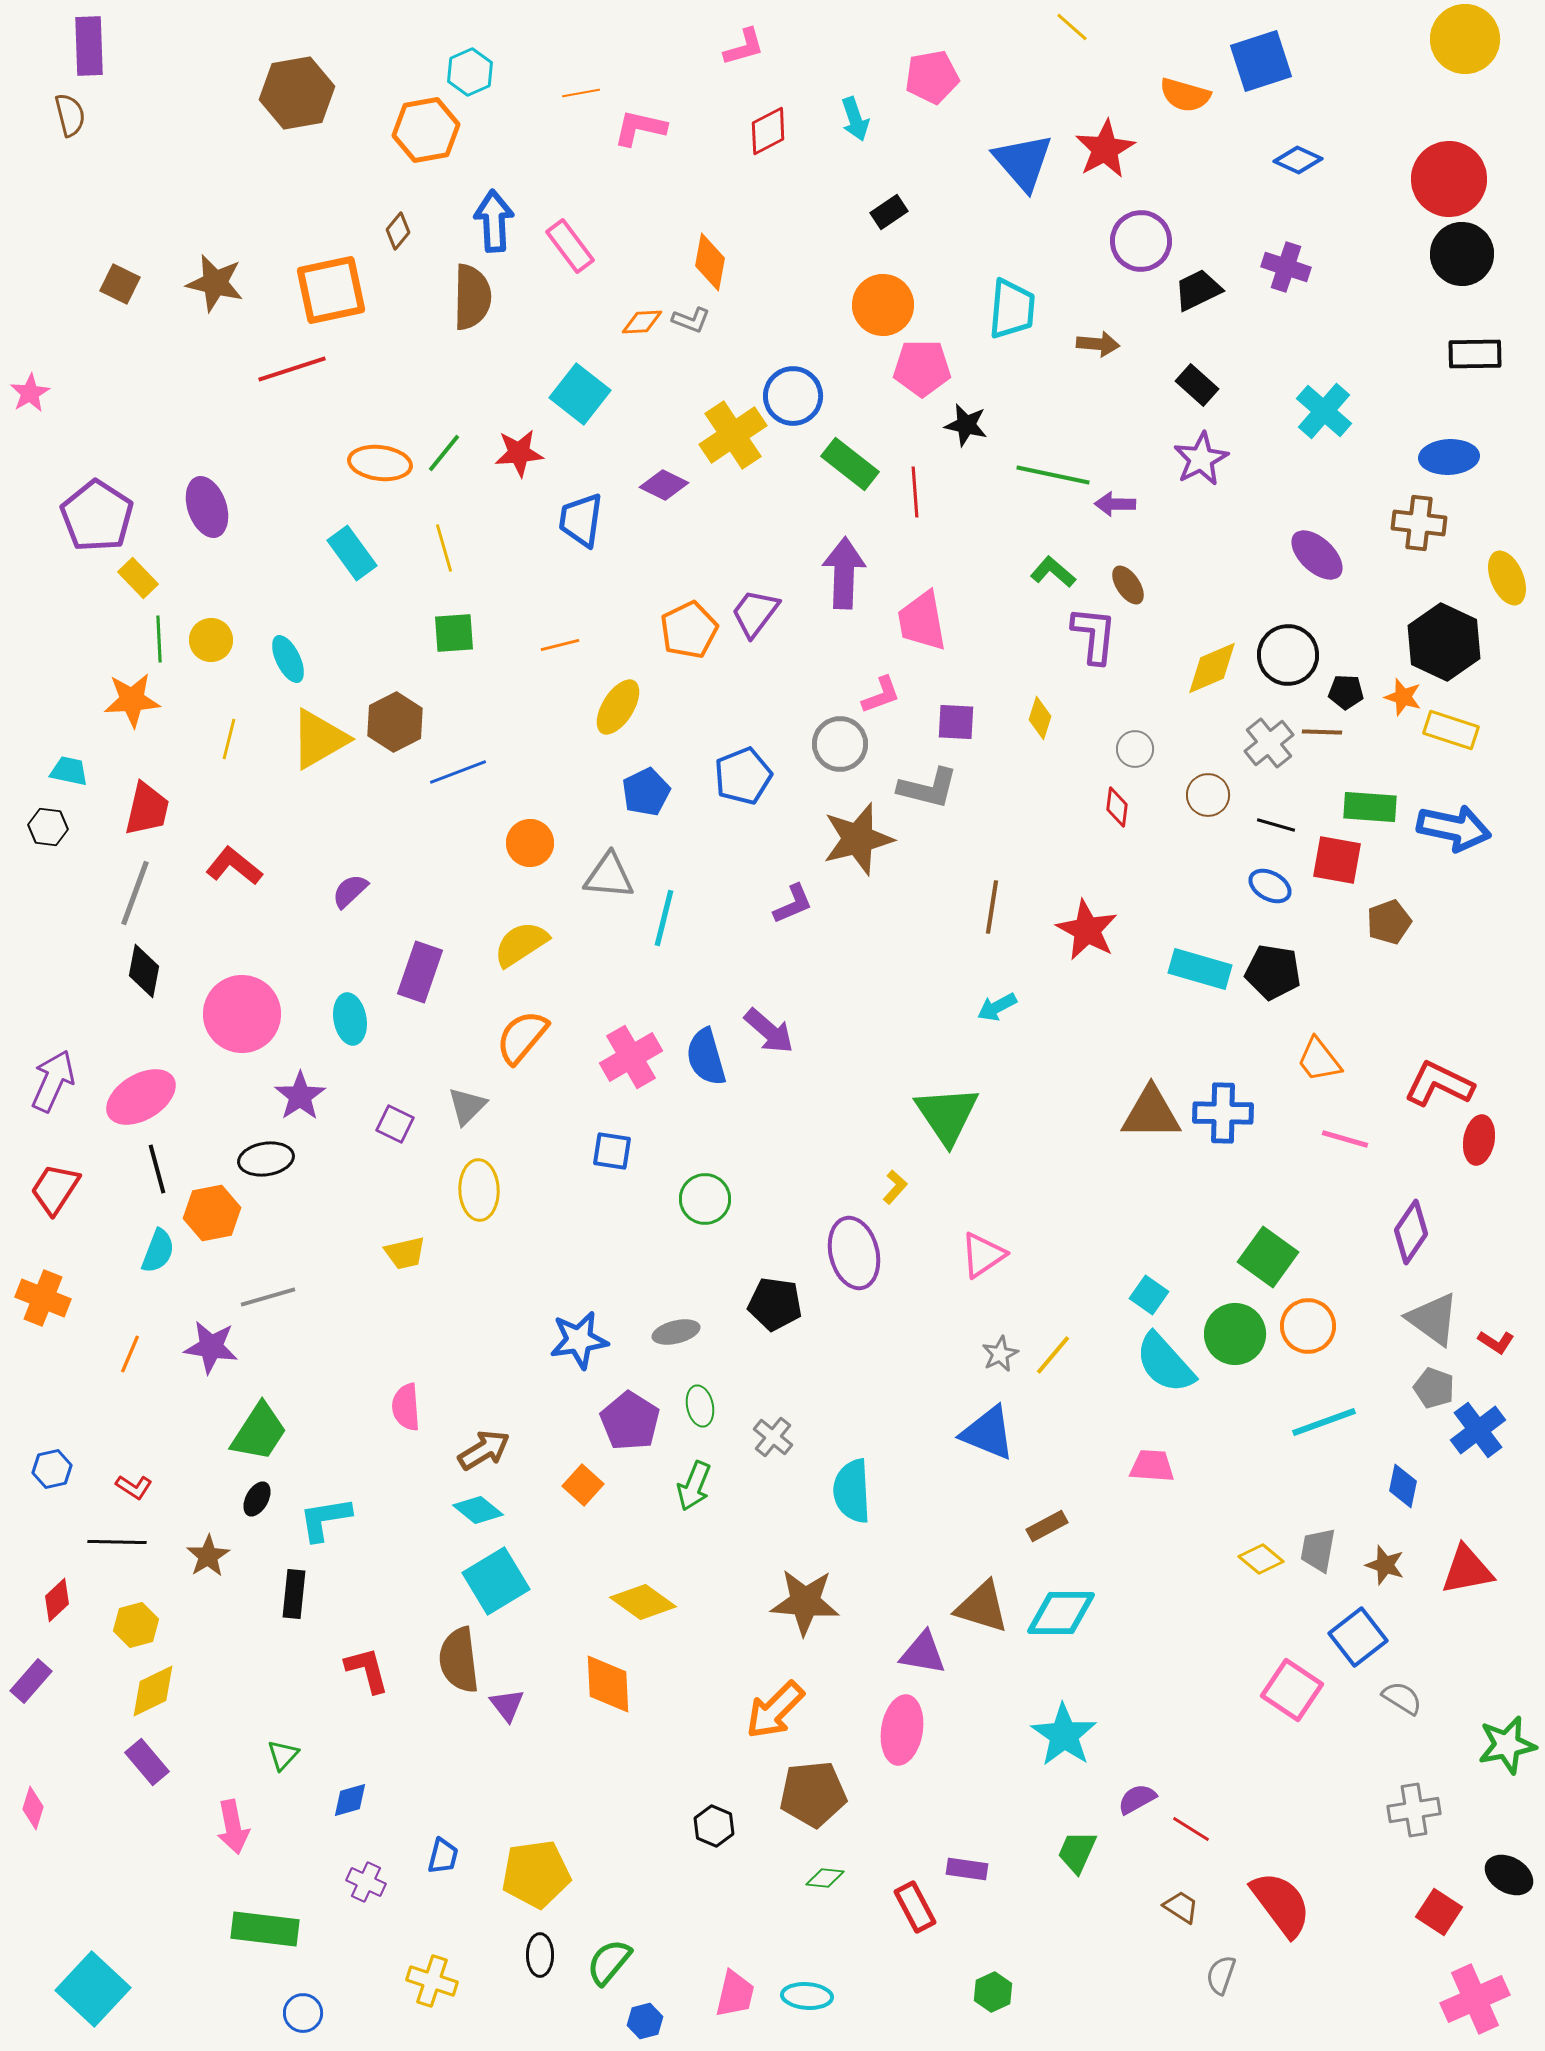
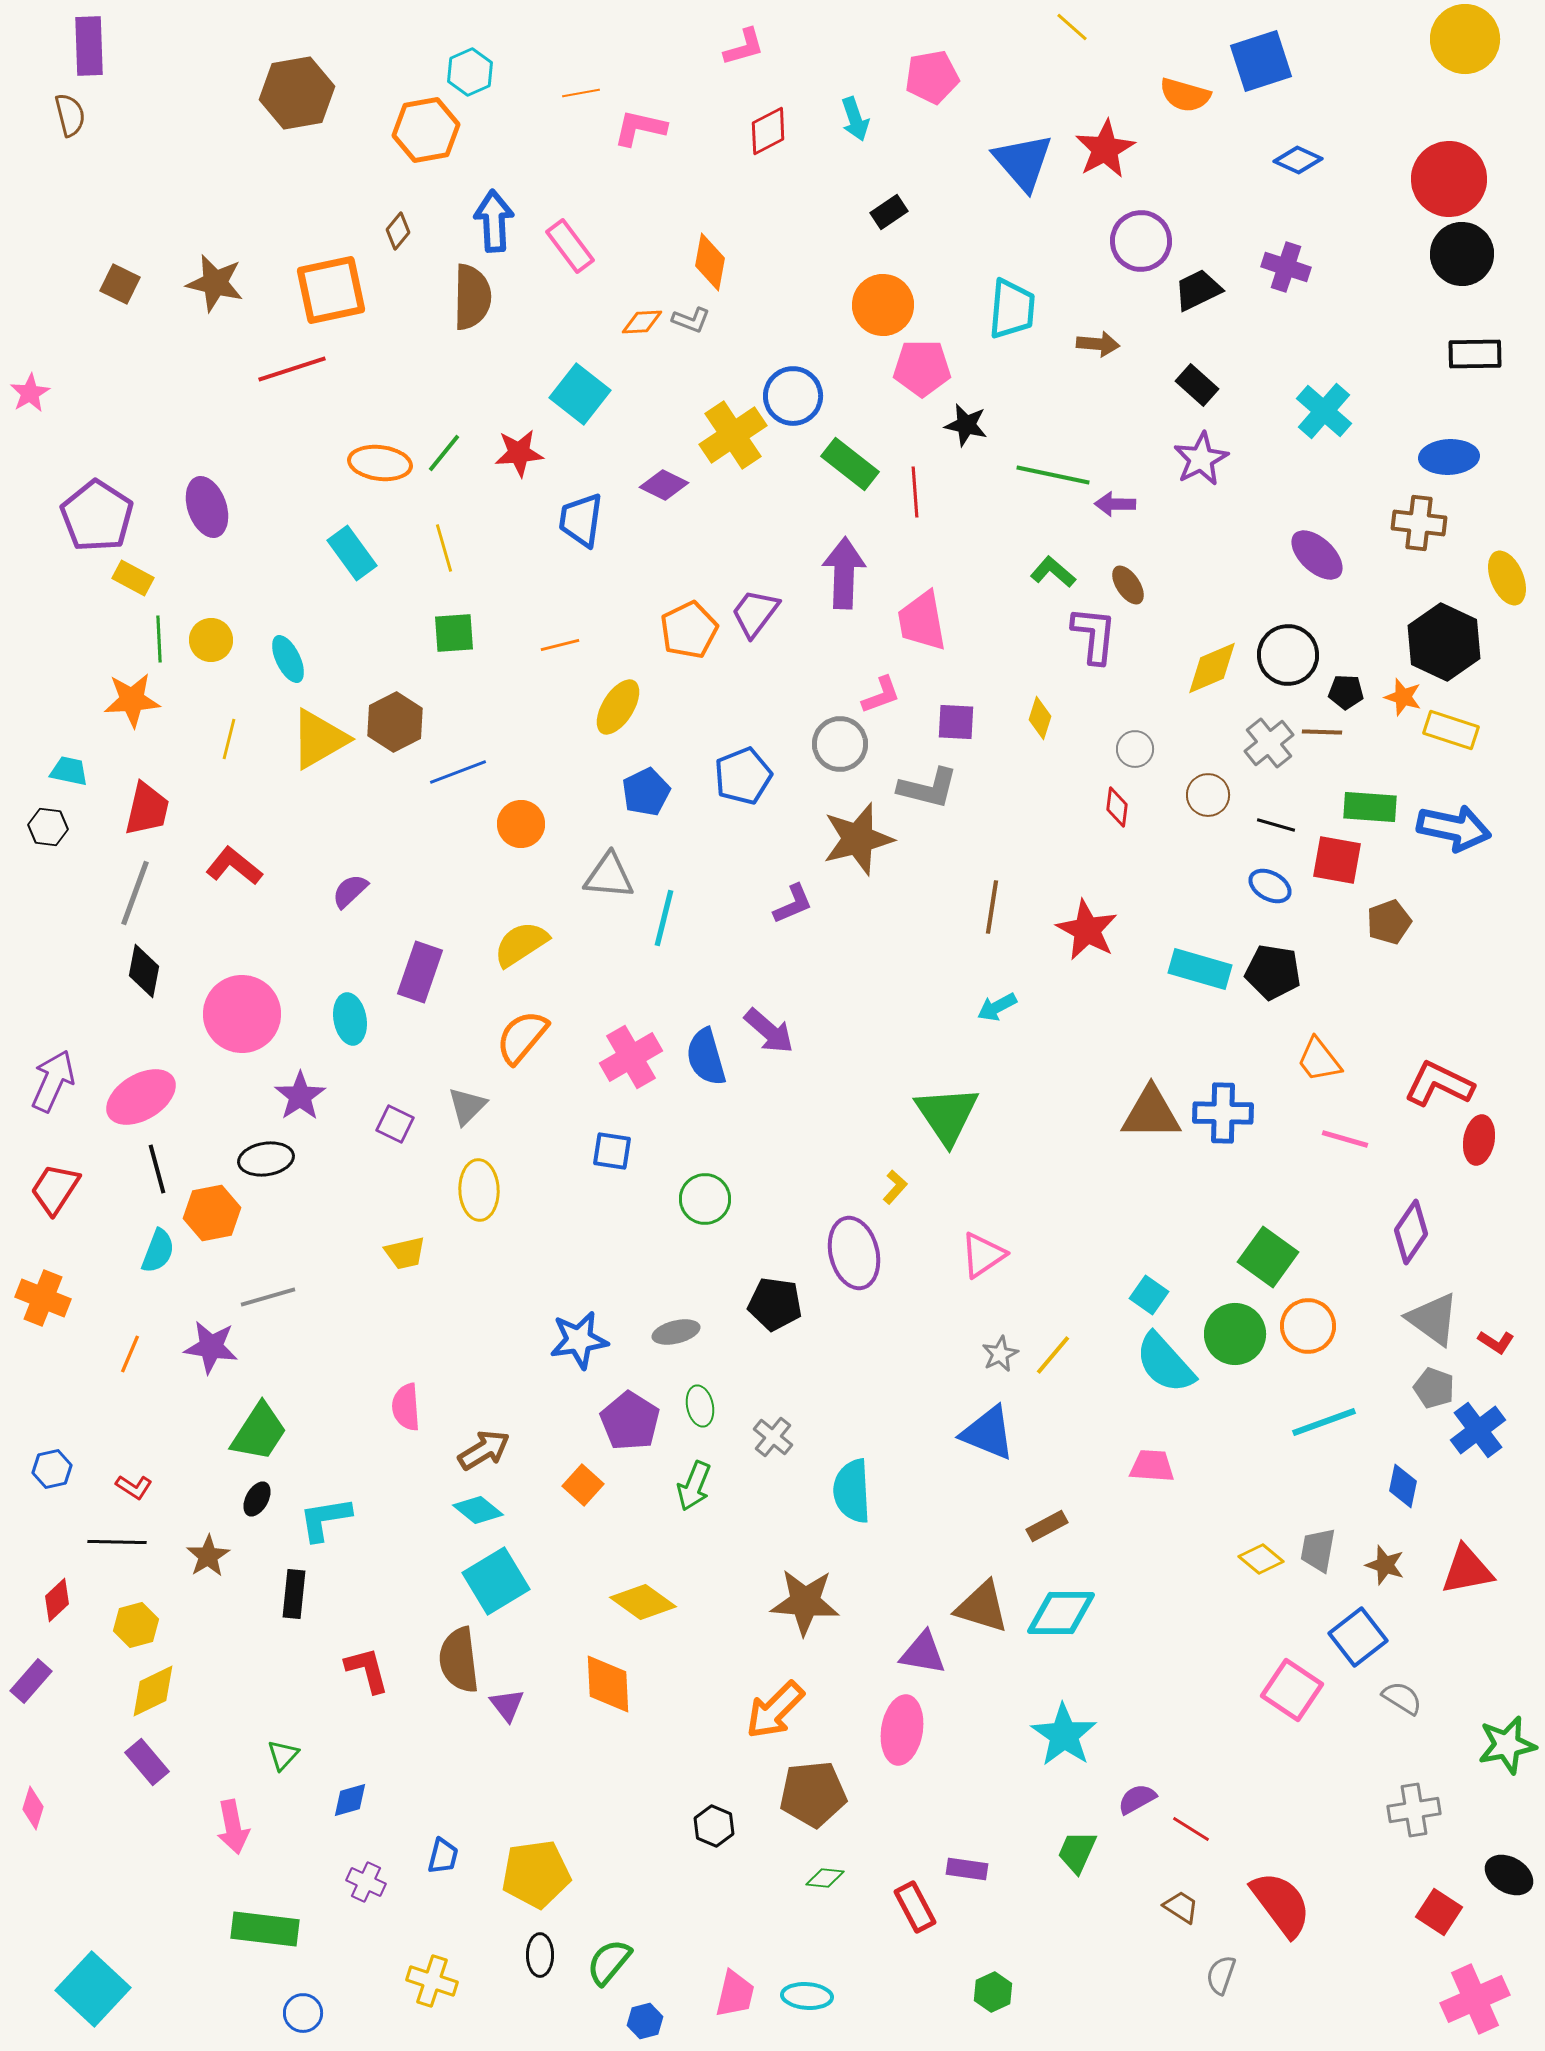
yellow rectangle at (138, 578): moved 5 px left; rotated 18 degrees counterclockwise
orange circle at (530, 843): moved 9 px left, 19 px up
